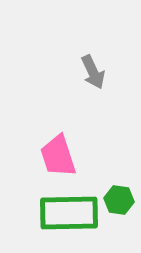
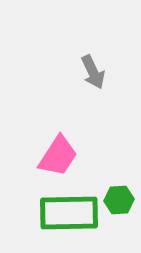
pink trapezoid: rotated 129 degrees counterclockwise
green hexagon: rotated 12 degrees counterclockwise
